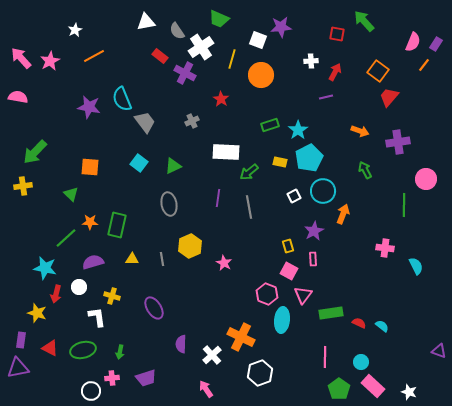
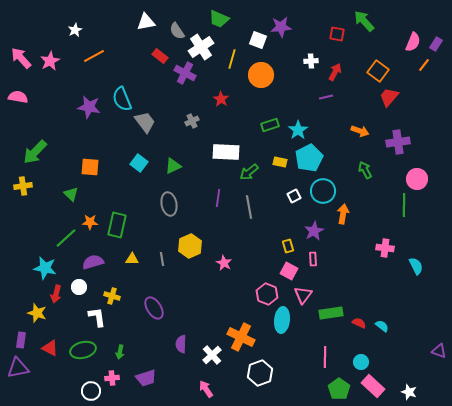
pink circle at (426, 179): moved 9 px left
orange arrow at (343, 214): rotated 12 degrees counterclockwise
